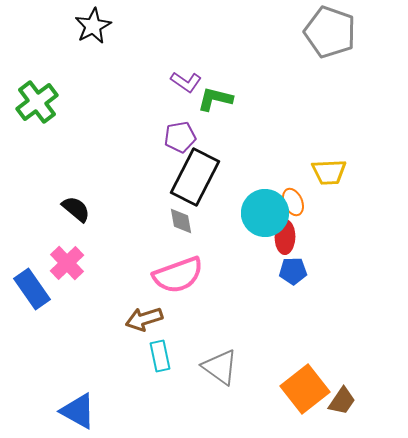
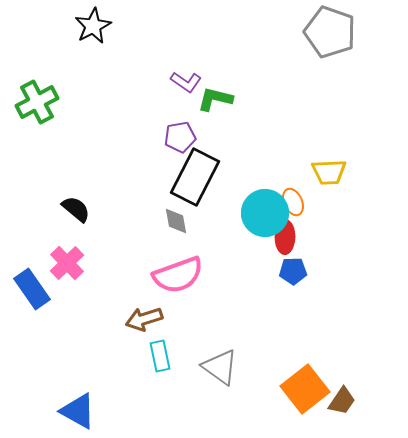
green cross: rotated 9 degrees clockwise
gray diamond: moved 5 px left
